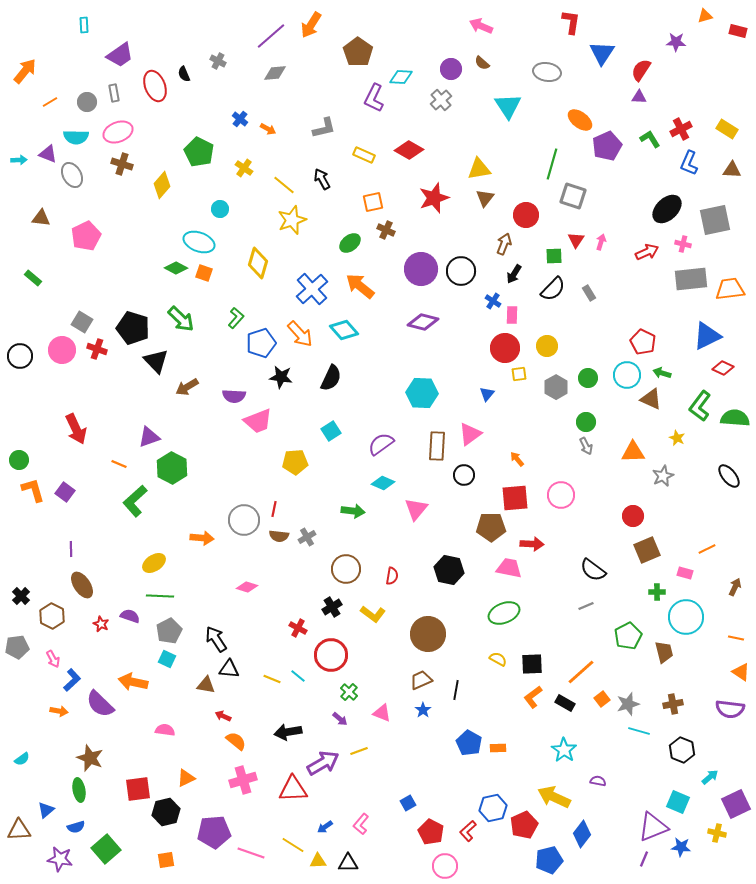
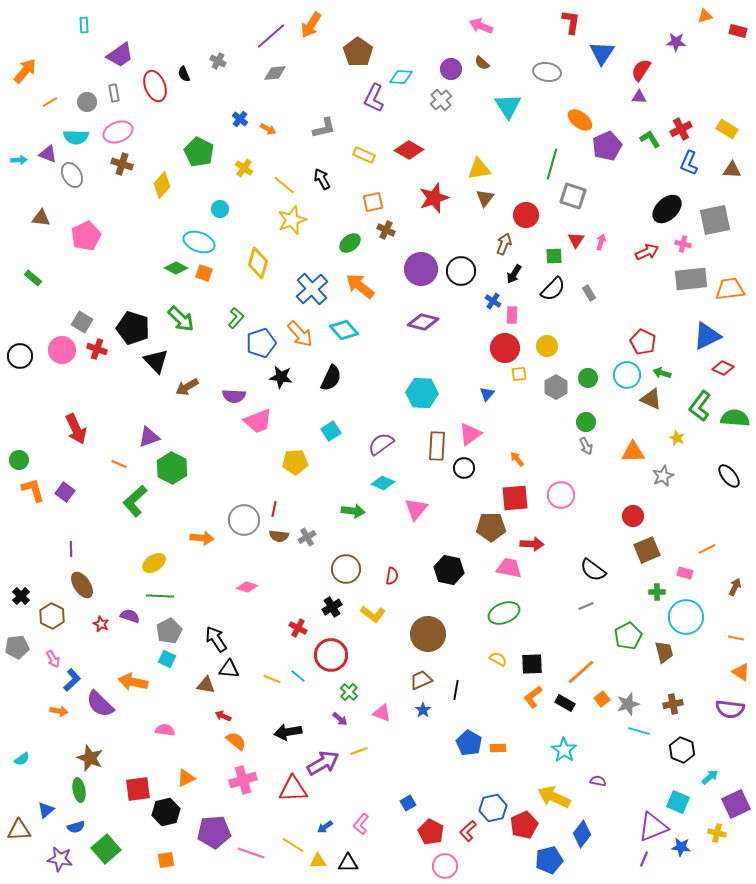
black circle at (464, 475): moved 7 px up
